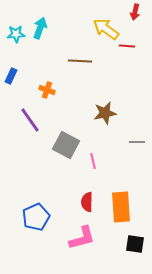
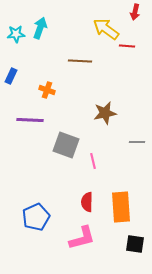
purple line: rotated 52 degrees counterclockwise
gray square: rotated 8 degrees counterclockwise
